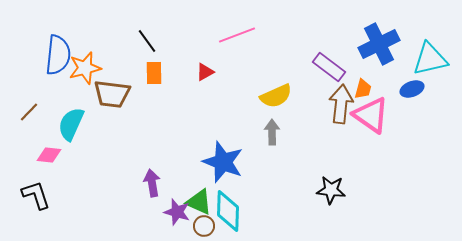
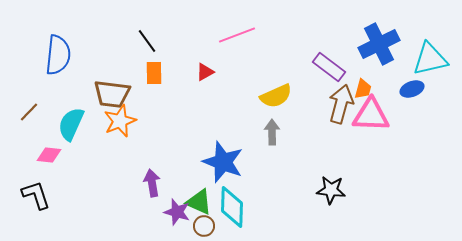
orange star: moved 35 px right, 53 px down; rotated 8 degrees counterclockwise
brown arrow: rotated 9 degrees clockwise
pink triangle: rotated 33 degrees counterclockwise
cyan diamond: moved 4 px right, 4 px up
